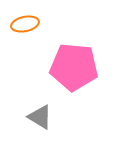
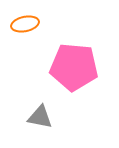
gray triangle: rotated 20 degrees counterclockwise
